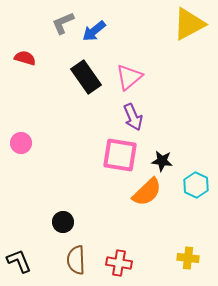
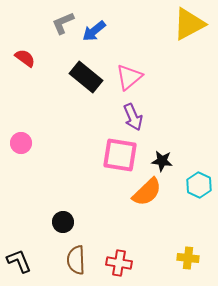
red semicircle: rotated 20 degrees clockwise
black rectangle: rotated 16 degrees counterclockwise
cyan hexagon: moved 3 px right
